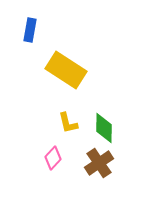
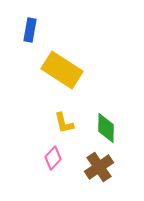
yellow rectangle: moved 4 px left
yellow L-shape: moved 4 px left
green diamond: moved 2 px right
brown cross: moved 4 px down
